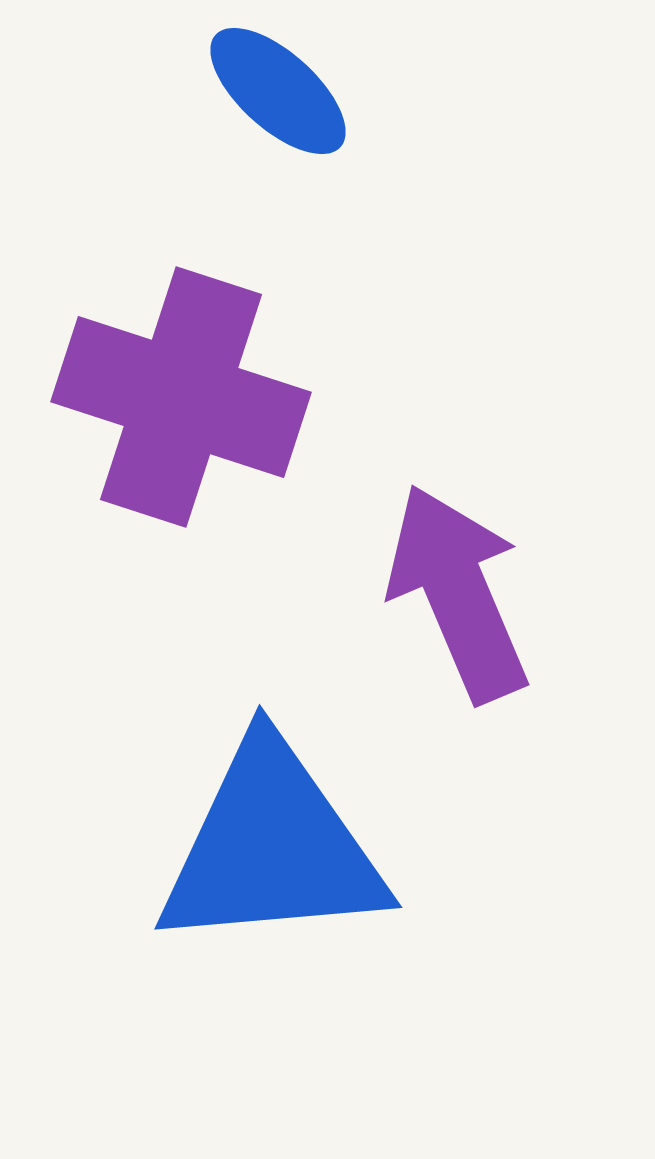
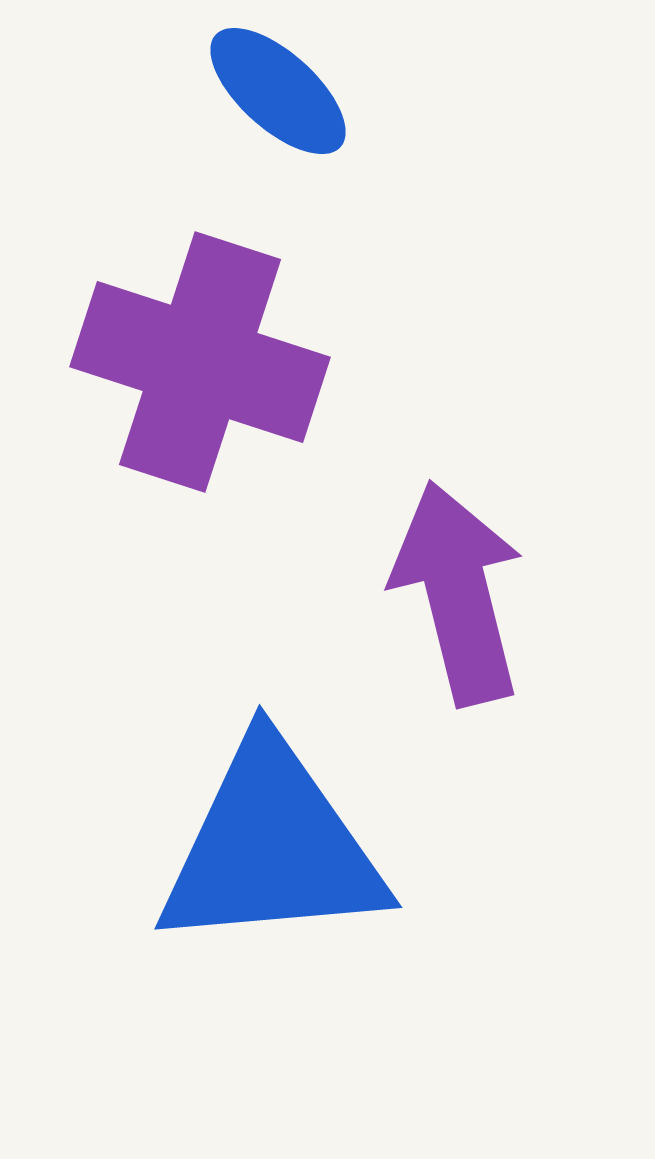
purple cross: moved 19 px right, 35 px up
purple arrow: rotated 9 degrees clockwise
